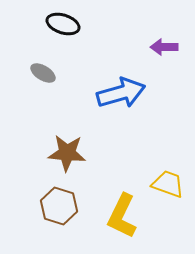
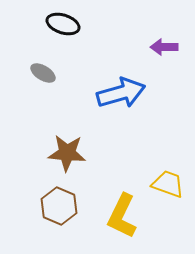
brown hexagon: rotated 6 degrees clockwise
